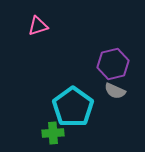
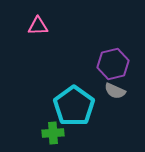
pink triangle: rotated 15 degrees clockwise
cyan pentagon: moved 1 px right, 1 px up
